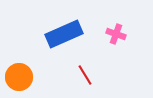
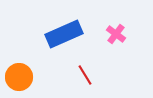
pink cross: rotated 18 degrees clockwise
